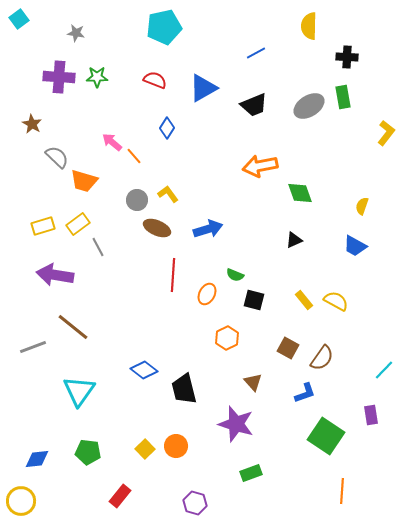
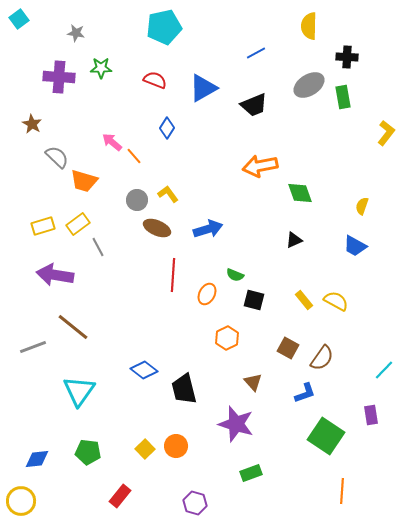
green star at (97, 77): moved 4 px right, 9 px up
gray ellipse at (309, 106): moved 21 px up
